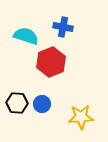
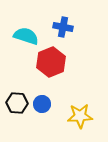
yellow star: moved 1 px left, 1 px up
